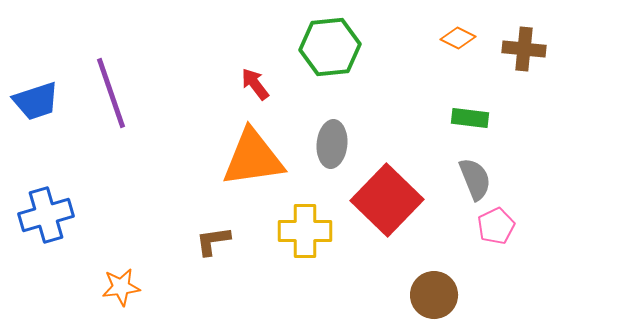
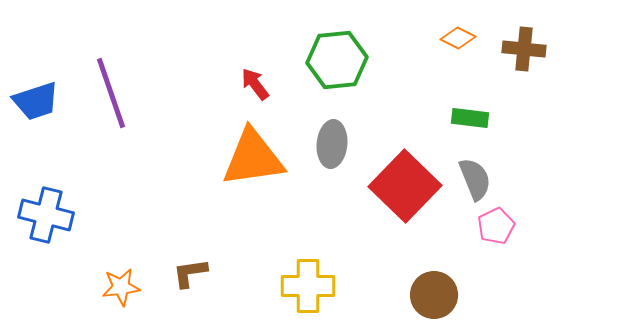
green hexagon: moved 7 px right, 13 px down
red square: moved 18 px right, 14 px up
blue cross: rotated 30 degrees clockwise
yellow cross: moved 3 px right, 55 px down
brown L-shape: moved 23 px left, 32 px down
